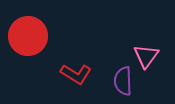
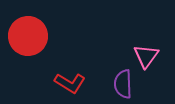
red L-shape: moved 6 px left, 9 px down
purple semicircle: moved 3 px down
